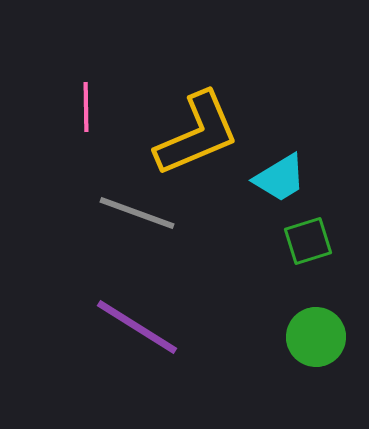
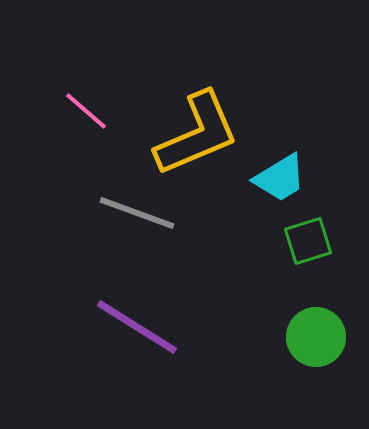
pink line: moved 4 px down; rotated 48 degrees counterclockwise
